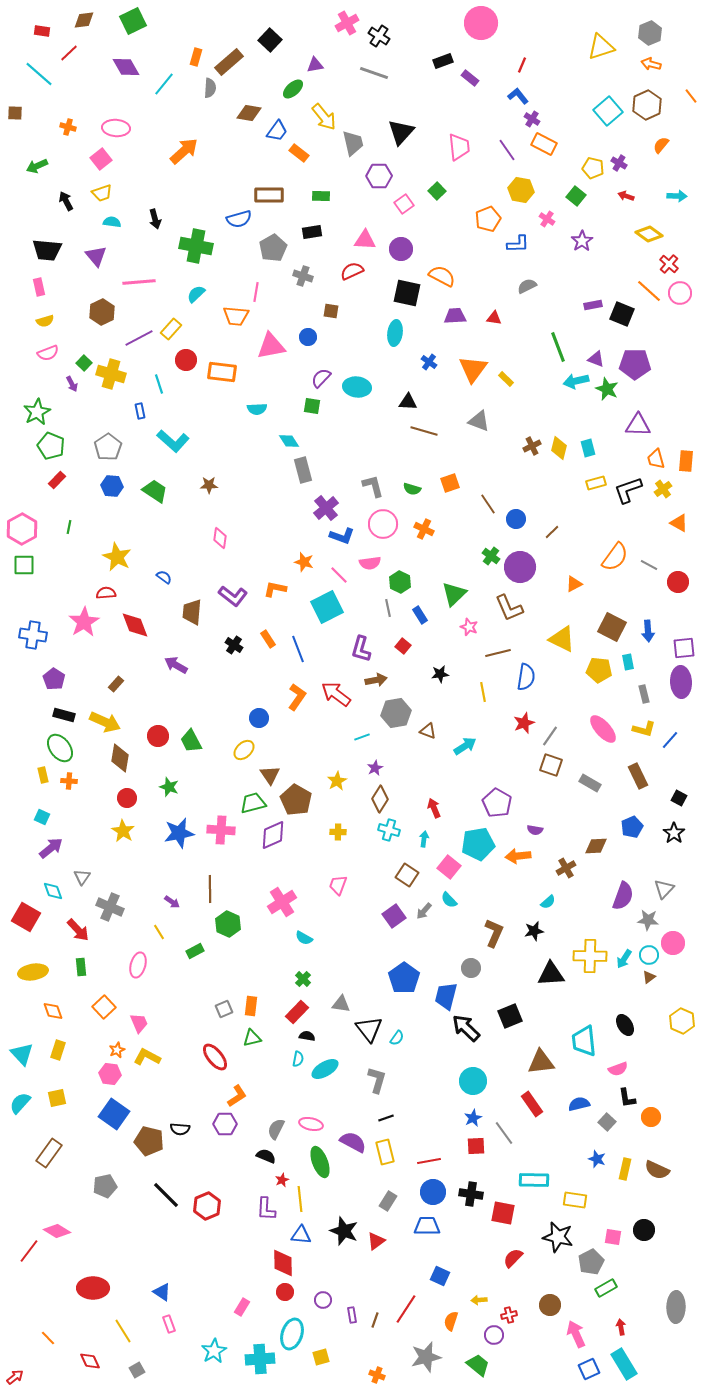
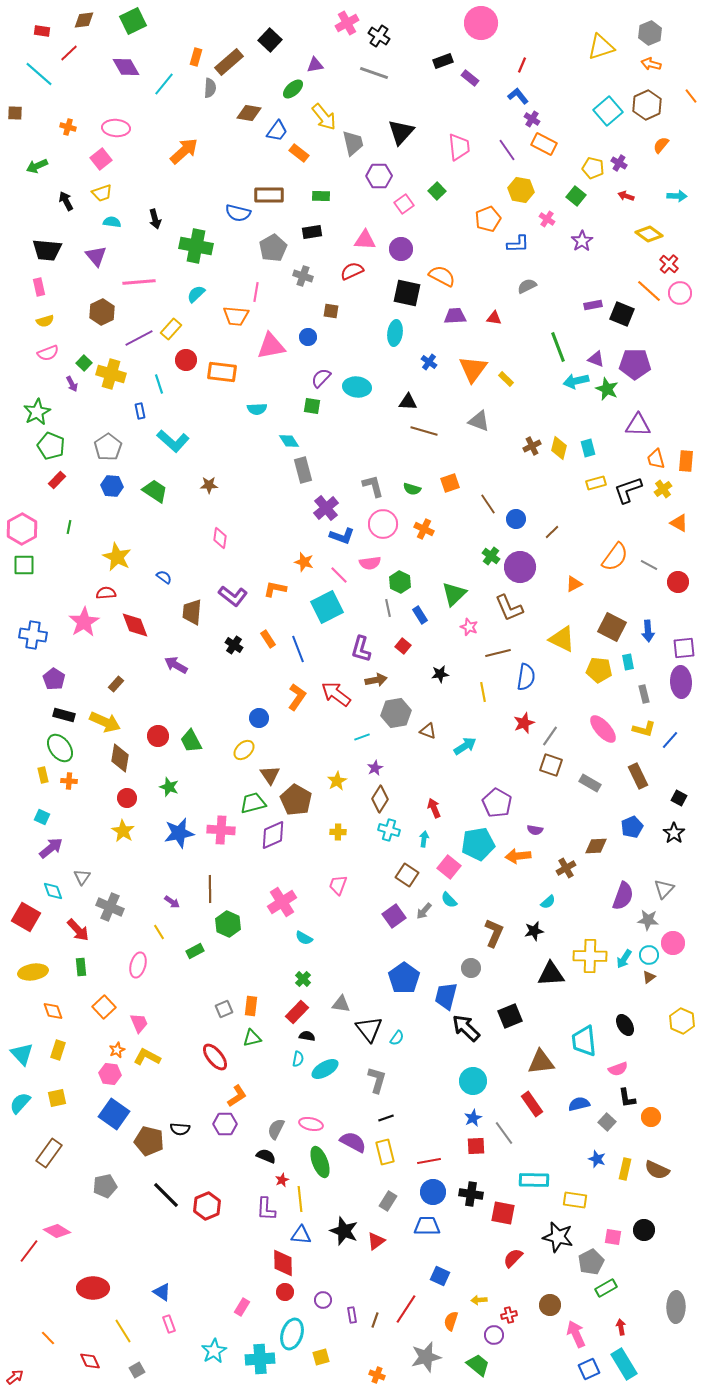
blue semicircle at (239, 219): moved 1 px left, 6 px up; rotated 30 degrees clockwise
